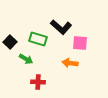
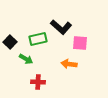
green rectangle: rotated 30 degrees counterclockwise
orange arrow: moved 1 px left, 1 px down
